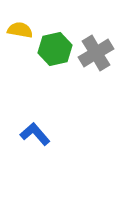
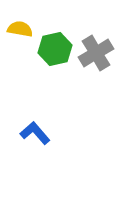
yellow semicircle: moved 1 px up
blue L-shape: moved 1 px up
